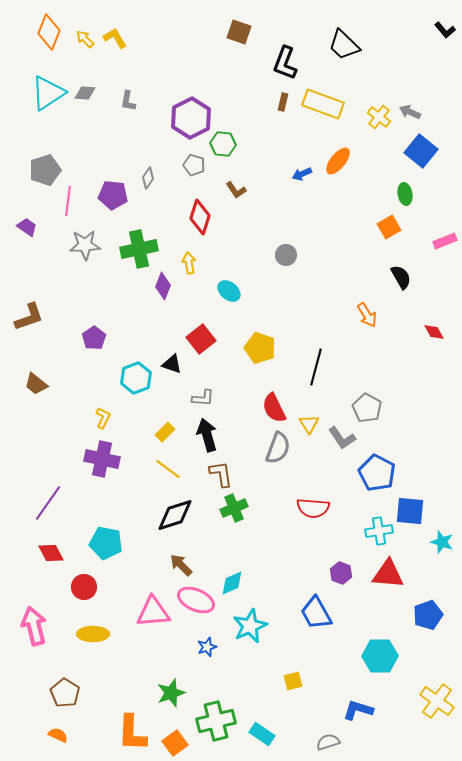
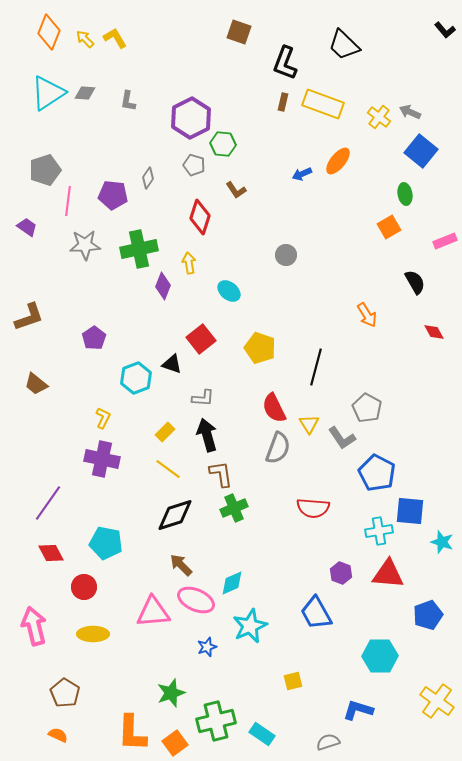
black semicircle at (401, 277): moved 14 px right, 5 px down
